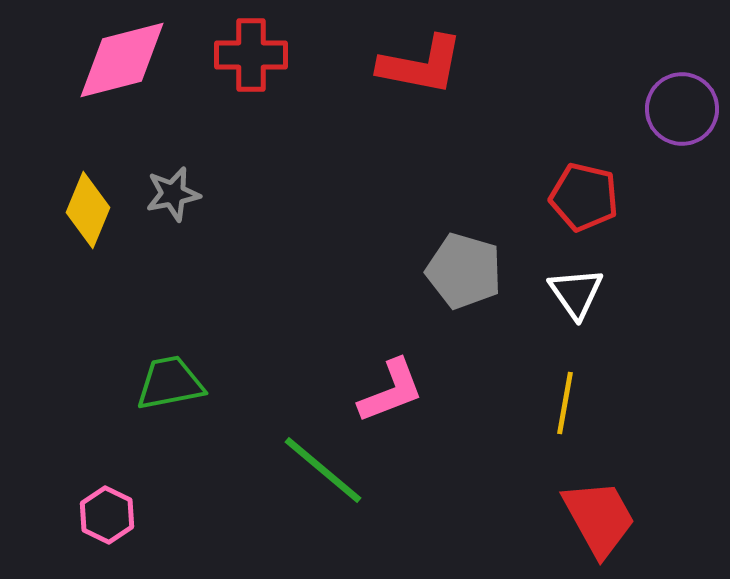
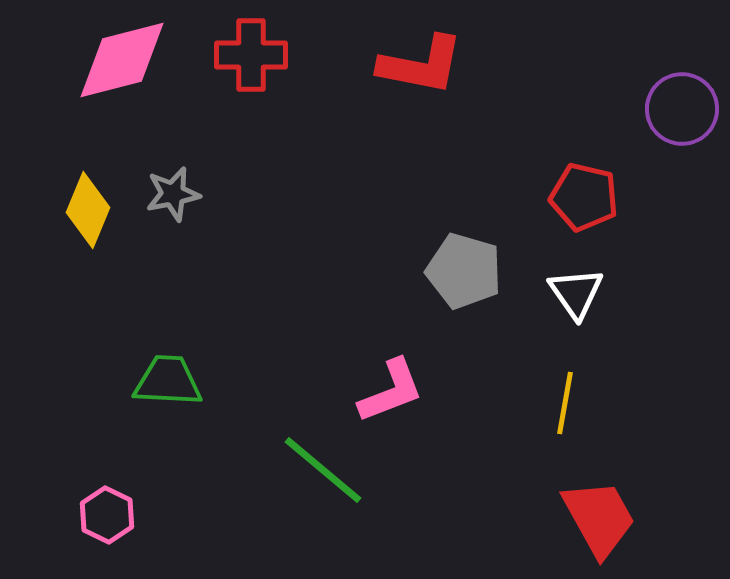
green trapezoid: moved 2 px left, 2 px up; rotated 14 degrees clockwise
